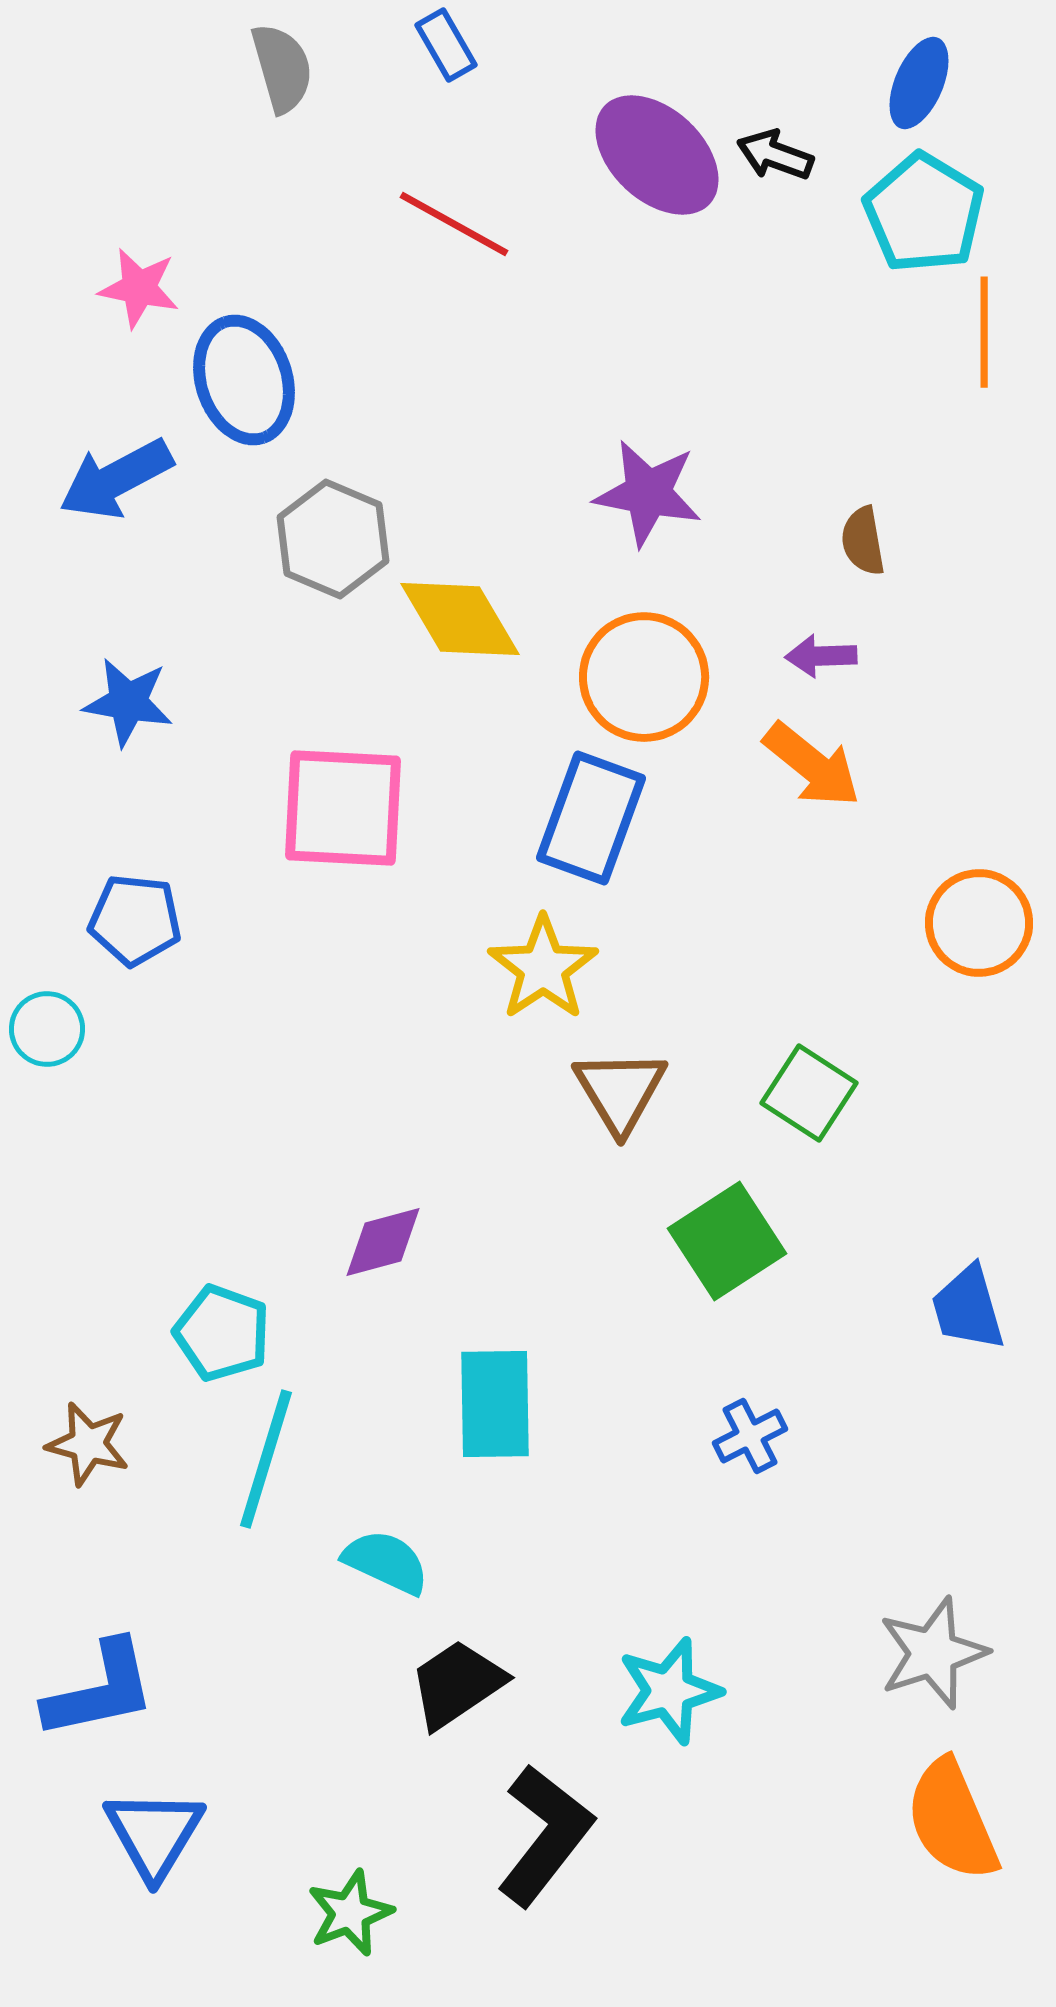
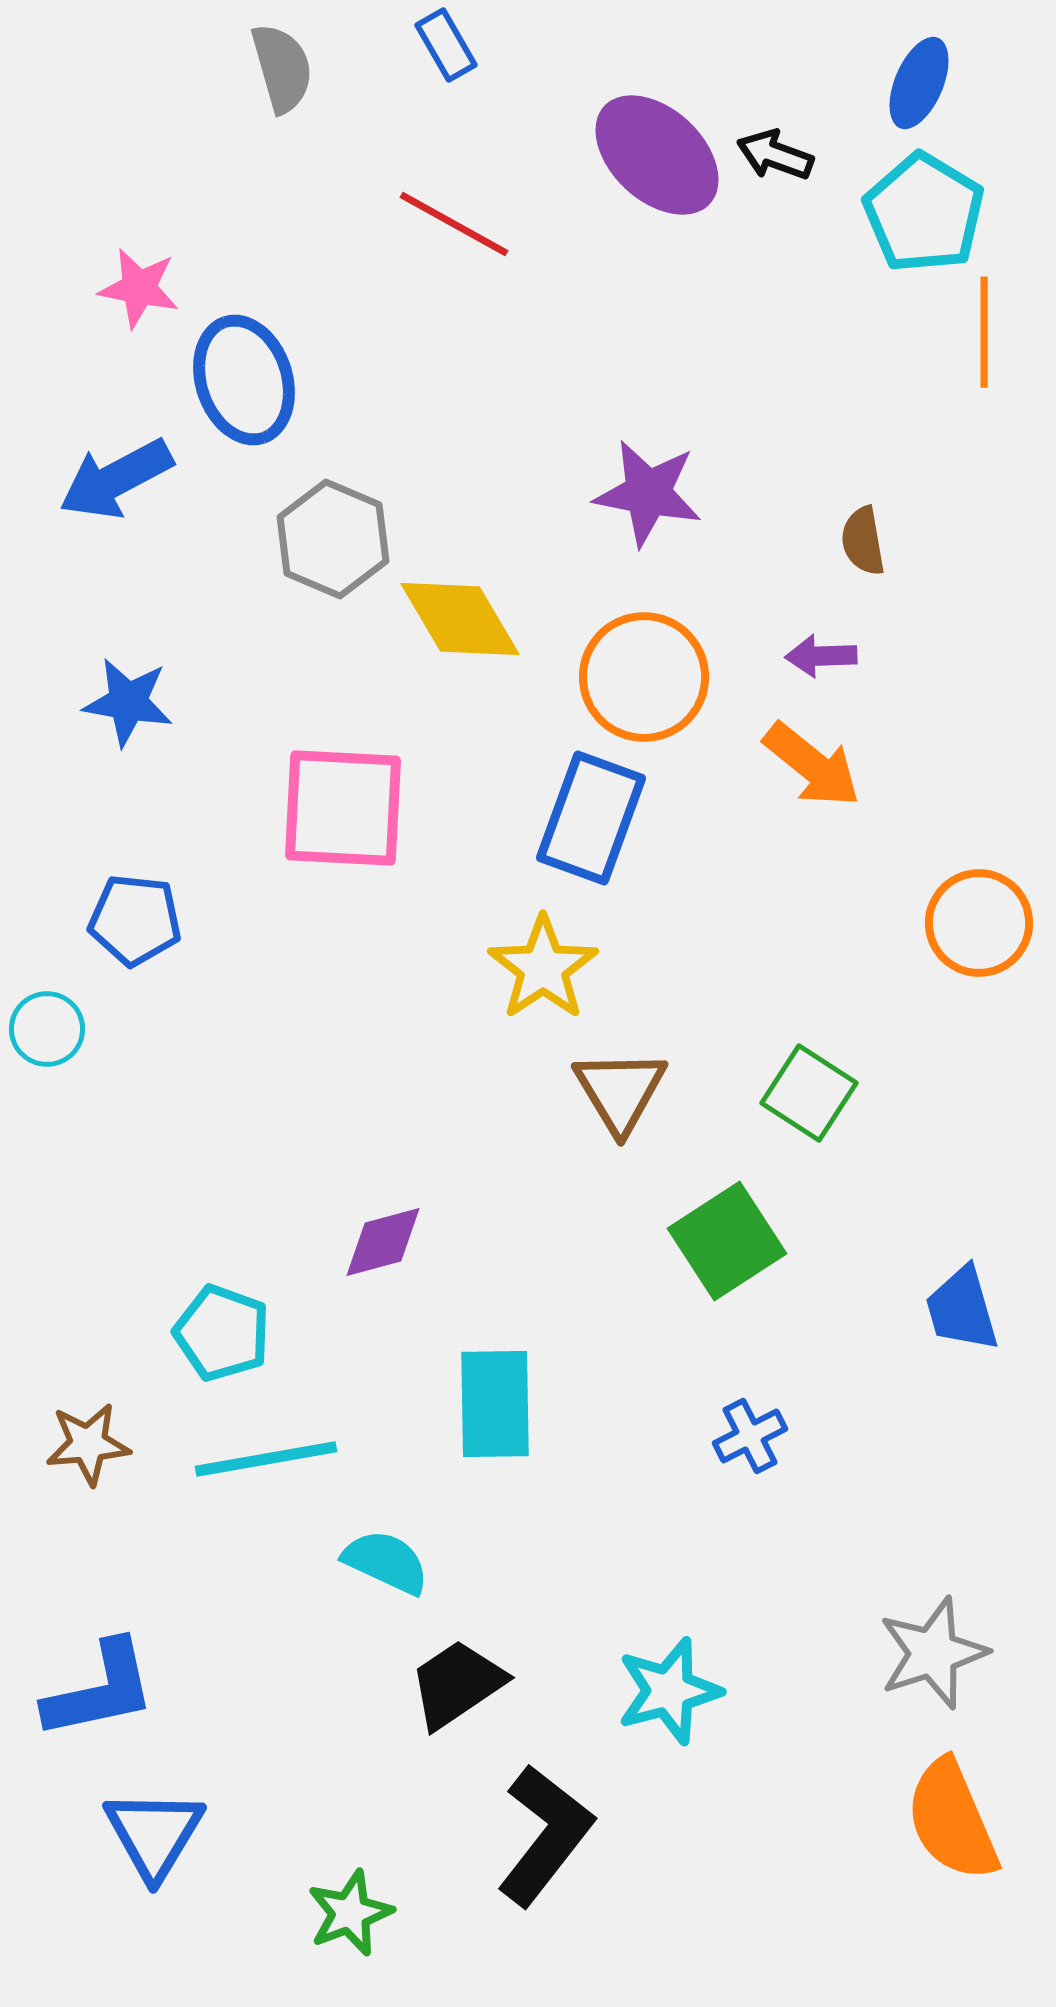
blue trapezoid at (968, 1308): moved 6 px left, 1 px down
brown star at (88, 1444): rotated 20 degrees counterclockwise
cyan line at (266, 1459): rotated 63 degrees clockwise
